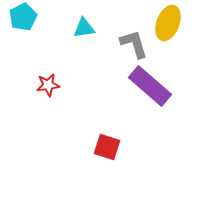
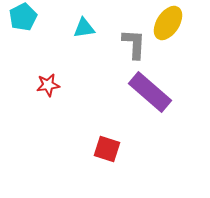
yellow ellipse: rotated 12 degrees clockwise
gray L-shape: rotated 20 degrees clockwise
purple rectangle: moved 6 px down
red square: moved 2 px down
